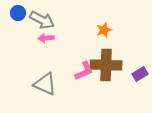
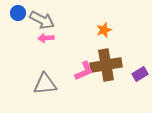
brown cross: rotated 12 degrees counterclockwise
gray triangle: rotated 30 degrees counterclockwise
